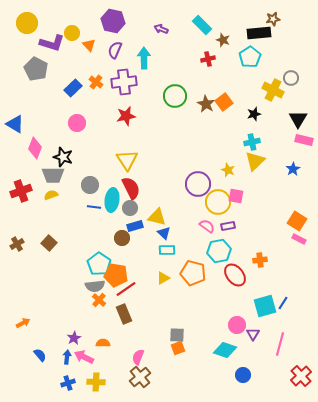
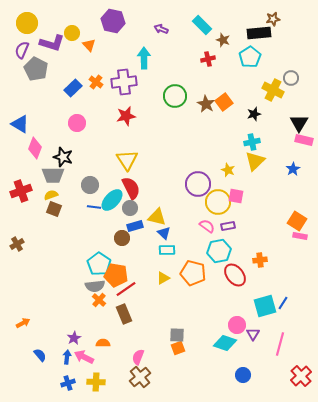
purple semicircle at (115, 50): moved 93 px left
black triangle at (298, 119): moved 1 px right, 4 px down
blue triangle at (15, 124): moved 5 px right
cyan ellipse at (112, 200): rotated 35 degrees clockwise
pink rectangle at (299, 239): moved 1 px right, 3 px up; rotated 16 degrees counterclockwise
brown square at (49, 243): moved 5 px right, 34 px up; rotated 21 degrees counterclockwise
cyan diamond at (225, 350): moved 7 px up
